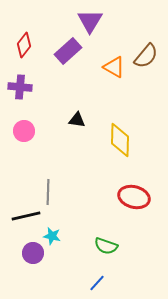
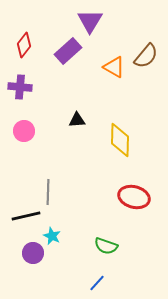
black triangle: rotated 12 degrees counterclockwise
cyan star: rotated 12 degrees clockwise
